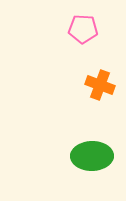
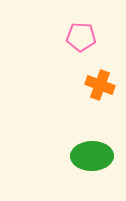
pink pentagon: moved 2 px left, 8 px down
